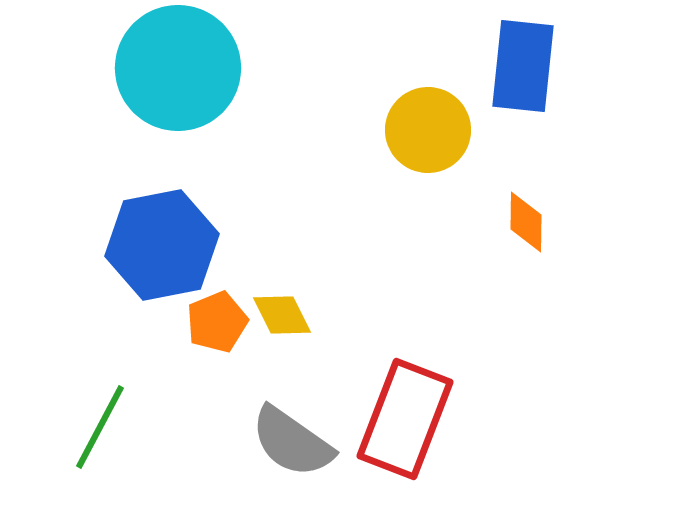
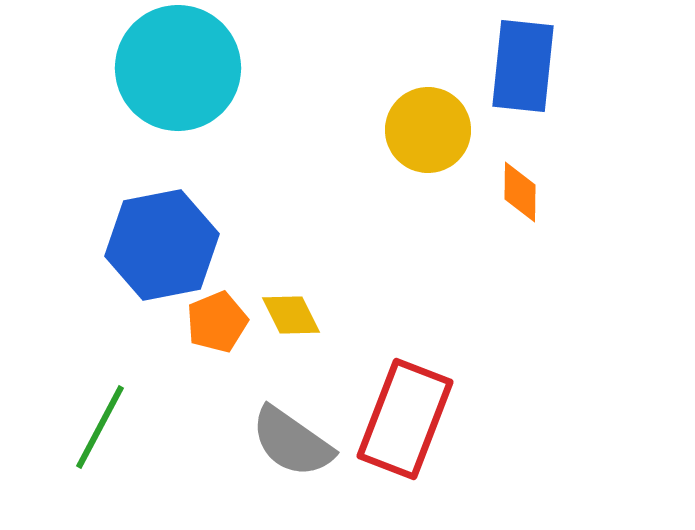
orange diamond: moved 6 px left, 30 px up
yellow diamond: moved 9 px right
